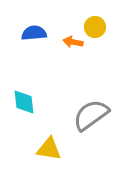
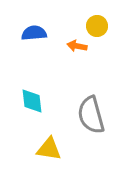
yellow circle: moved 2 px right, 1 px up
orange arrow: moved 4 px right, 4 px down
cyan diamond: moved 8 px right, 1 px up
gray semicircle: rotated 69 degrees counterclockwise
